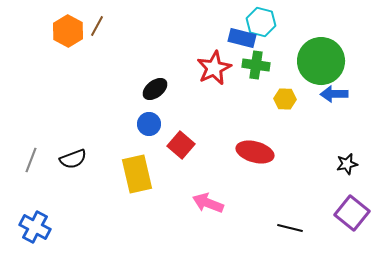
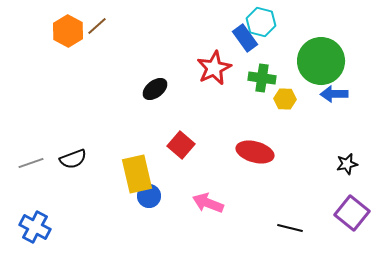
brown line: rotated 20 degrees clockwise
blue rectangle: moved 3 px right; rotated 40 degrees clockwise
green cross: moved 6 px right, 13 px down
blue circle: moved 72 px down
gray line: moved 3 px down; rotated 50 degrees clockwise
